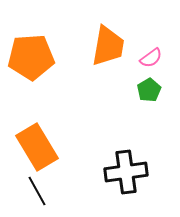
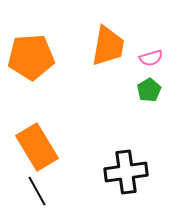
pink semicircle: rotated 20 degrees clockwise
